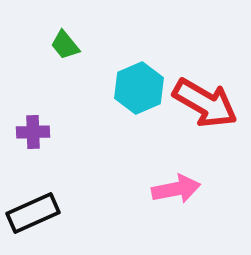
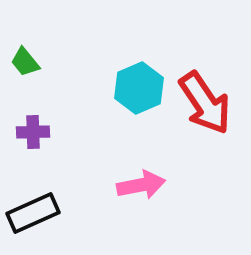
green trapezoid: moved 40 px left, 17 px down
red arrow: rotated 26 degrees clockwise
pink arrow: moved 35 px left, 4 px up
